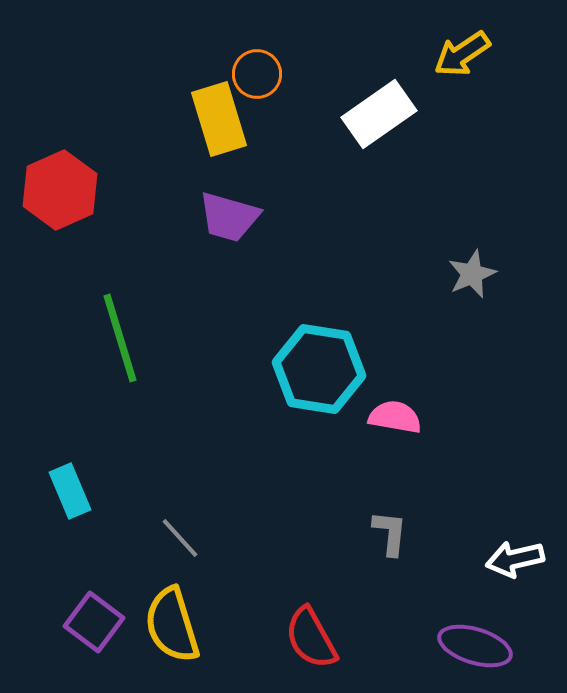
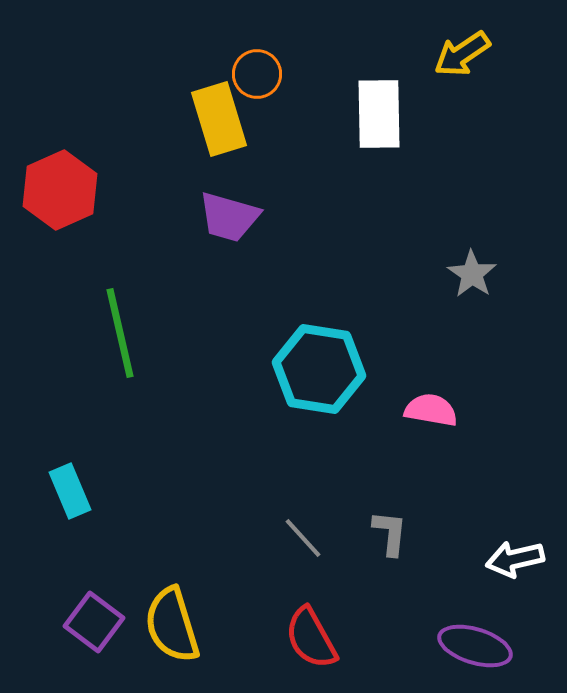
white rectangle: rotated 56 degrees counterclockwise
gray star: rotated 15 degrees counterclockwise
green line: moved 5 px up; rotated 4 degrees clockwise
pink semicircle: moved 36 px right, 7 px up
gray line: moved 123 px right
